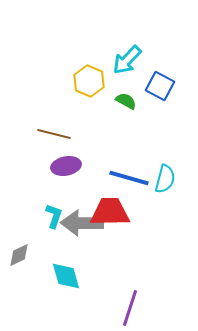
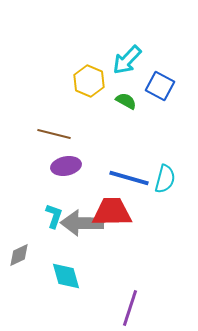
red trapezoid: moved 2 px right
